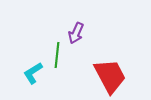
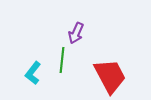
green line: moved 5 px right, 5 px down
cyan L-shape: rotated 20 degrees counterclockwise
